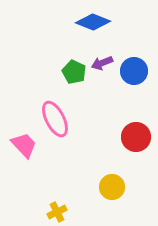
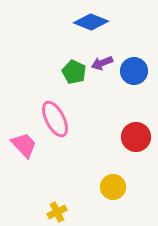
blue diamond: moved 2 px left
yellow circle: moved 1 px right
